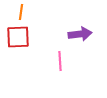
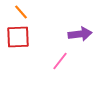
orange line: rotated 49 degrees counterclockwise
pink line: rotated 42 degrees clockwise
